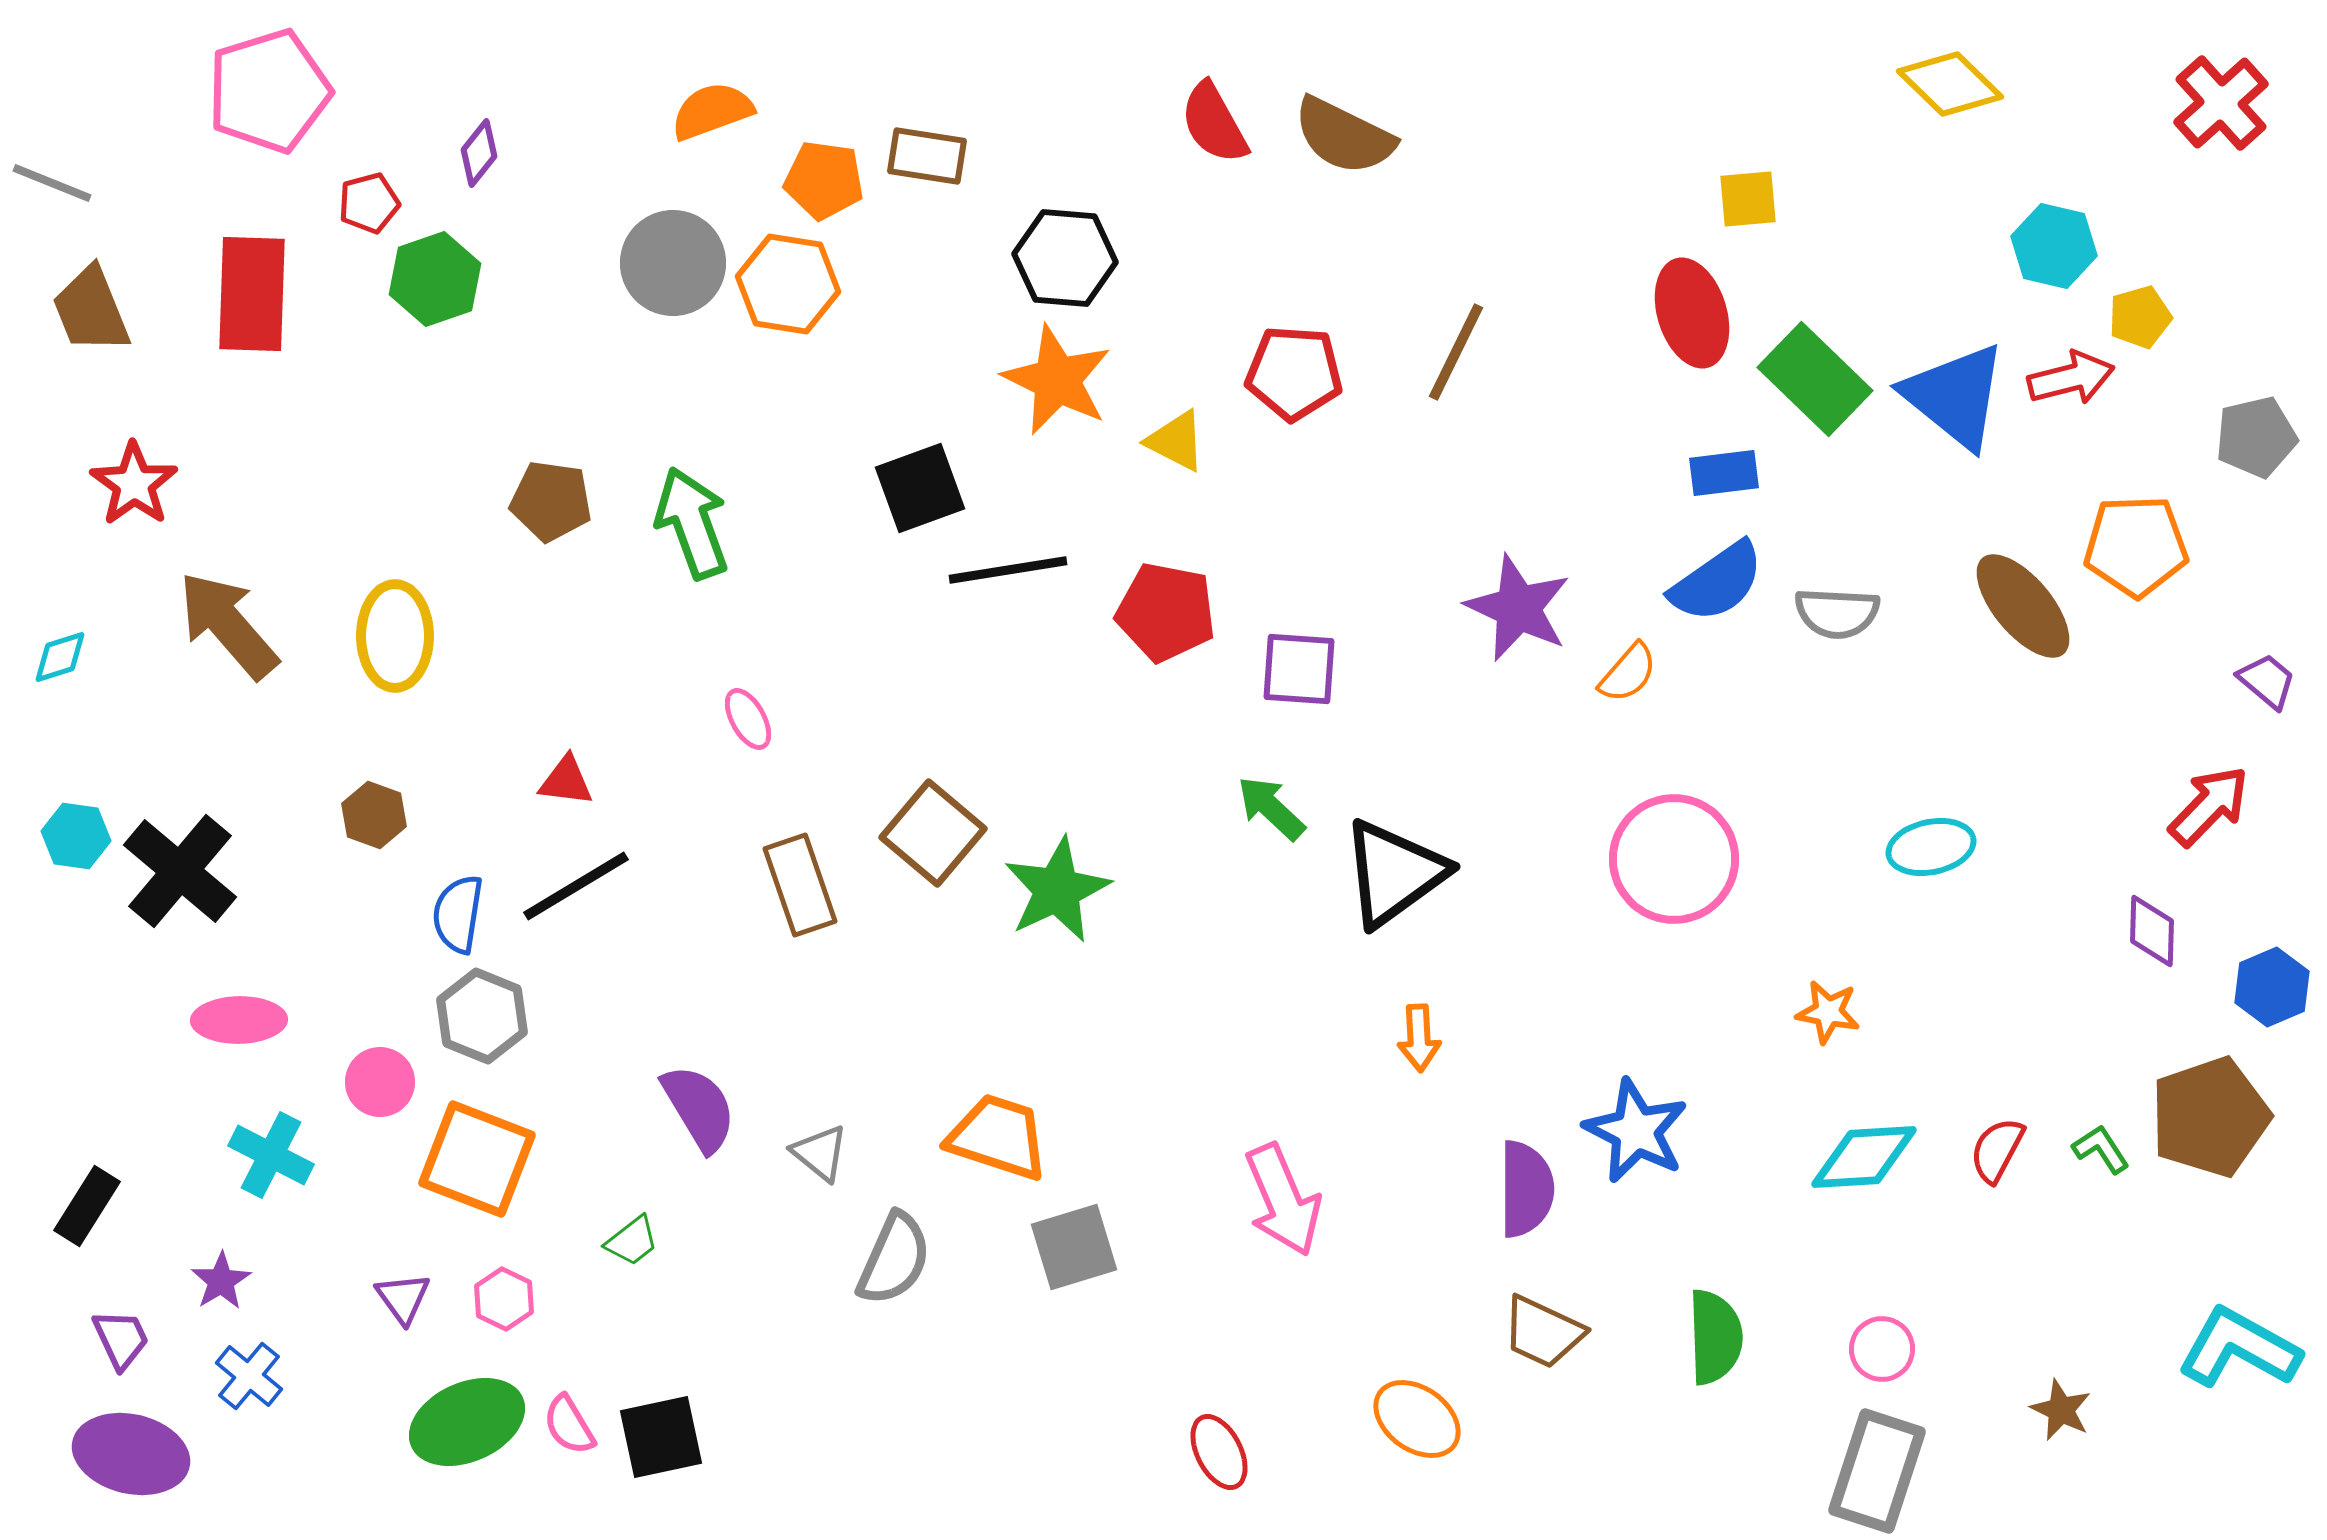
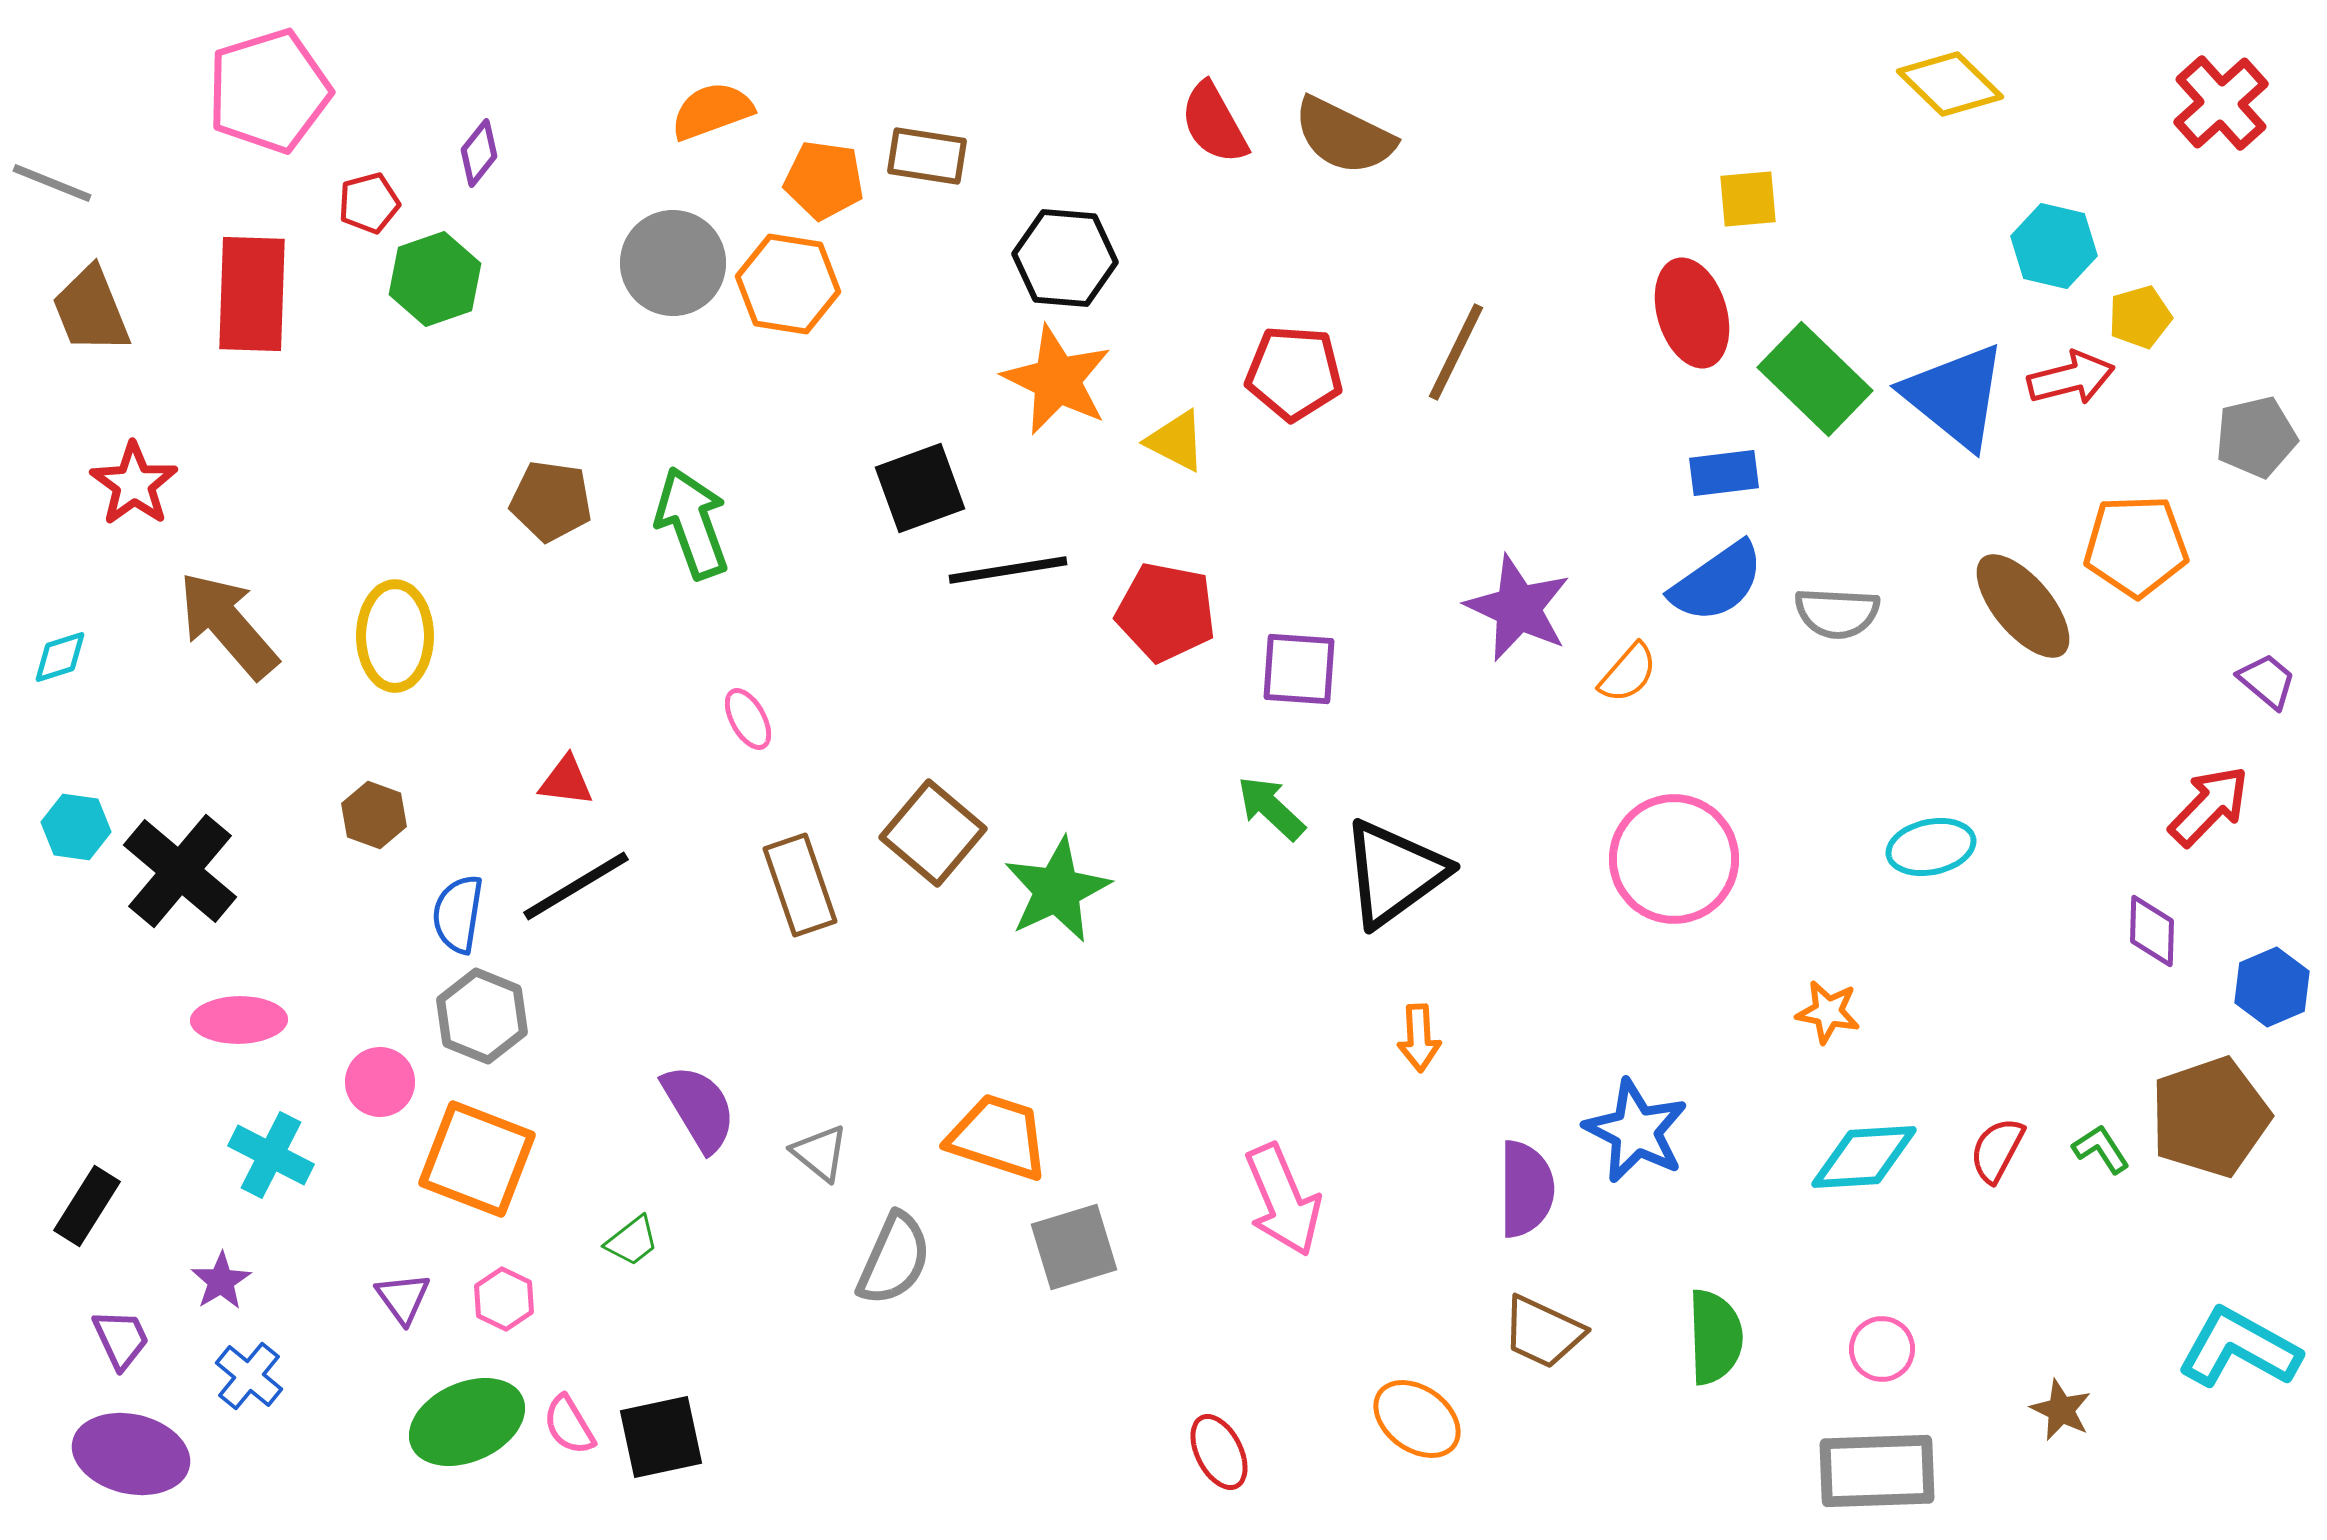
cyan hexagon at (76, 836): moved 9 px up
gray rectangle at (1877, 1471): rotated 70 degrees clockwise
